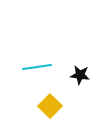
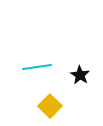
black star: rotated 24 degrees clockwise
